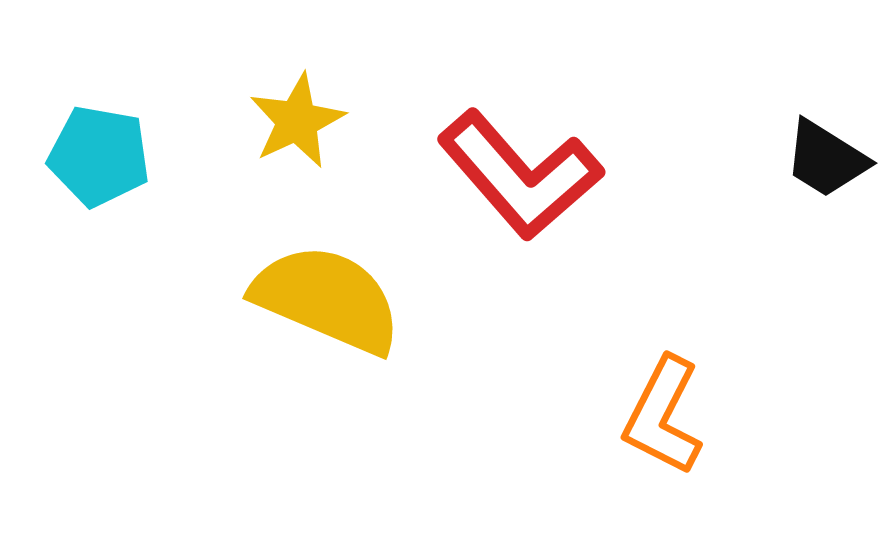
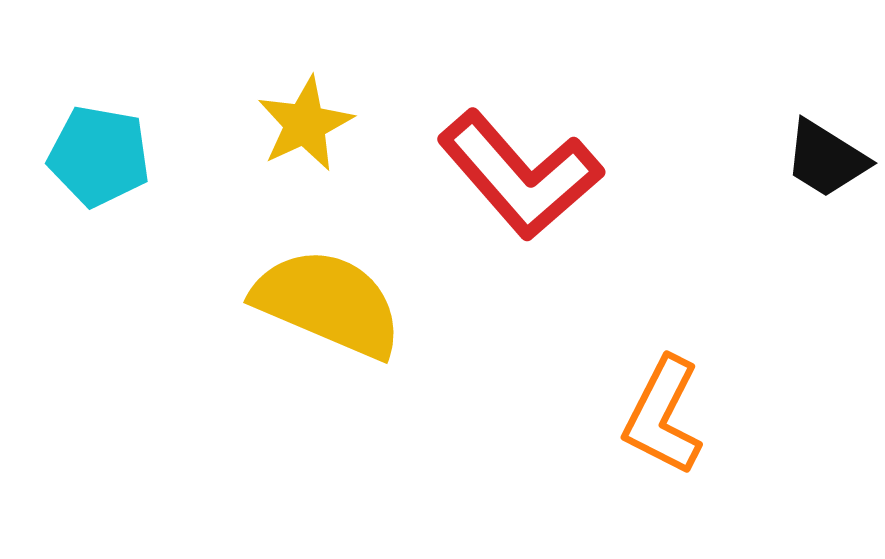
yellow star: moved 8 px right, 3 px down
yellow semicircle: moved 1 px right, 4 px down
